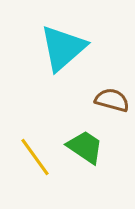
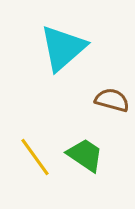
green trapezoid: moved 8 px down
